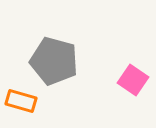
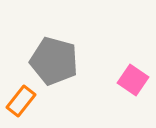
orange rectangle: rotated 68 degrees counterclockwise
